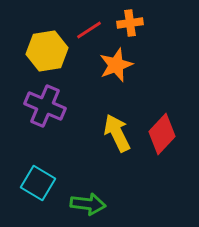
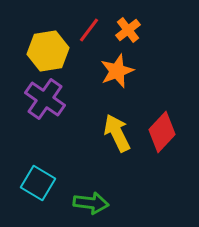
orange cross: moved 2 px left, 7 px down; rotated 30 degrees counterclockwise
red line: rotated 20 degrees counterclockwise
yellow hexagon: moved 1 px right
orange star: moved 1 px right, 6 px down
purple cross: moved 7 px up; rotated 12 degrees clockwise
red diamond: moved 2 px up
green arrow: moved 3 px right, 1 px up
